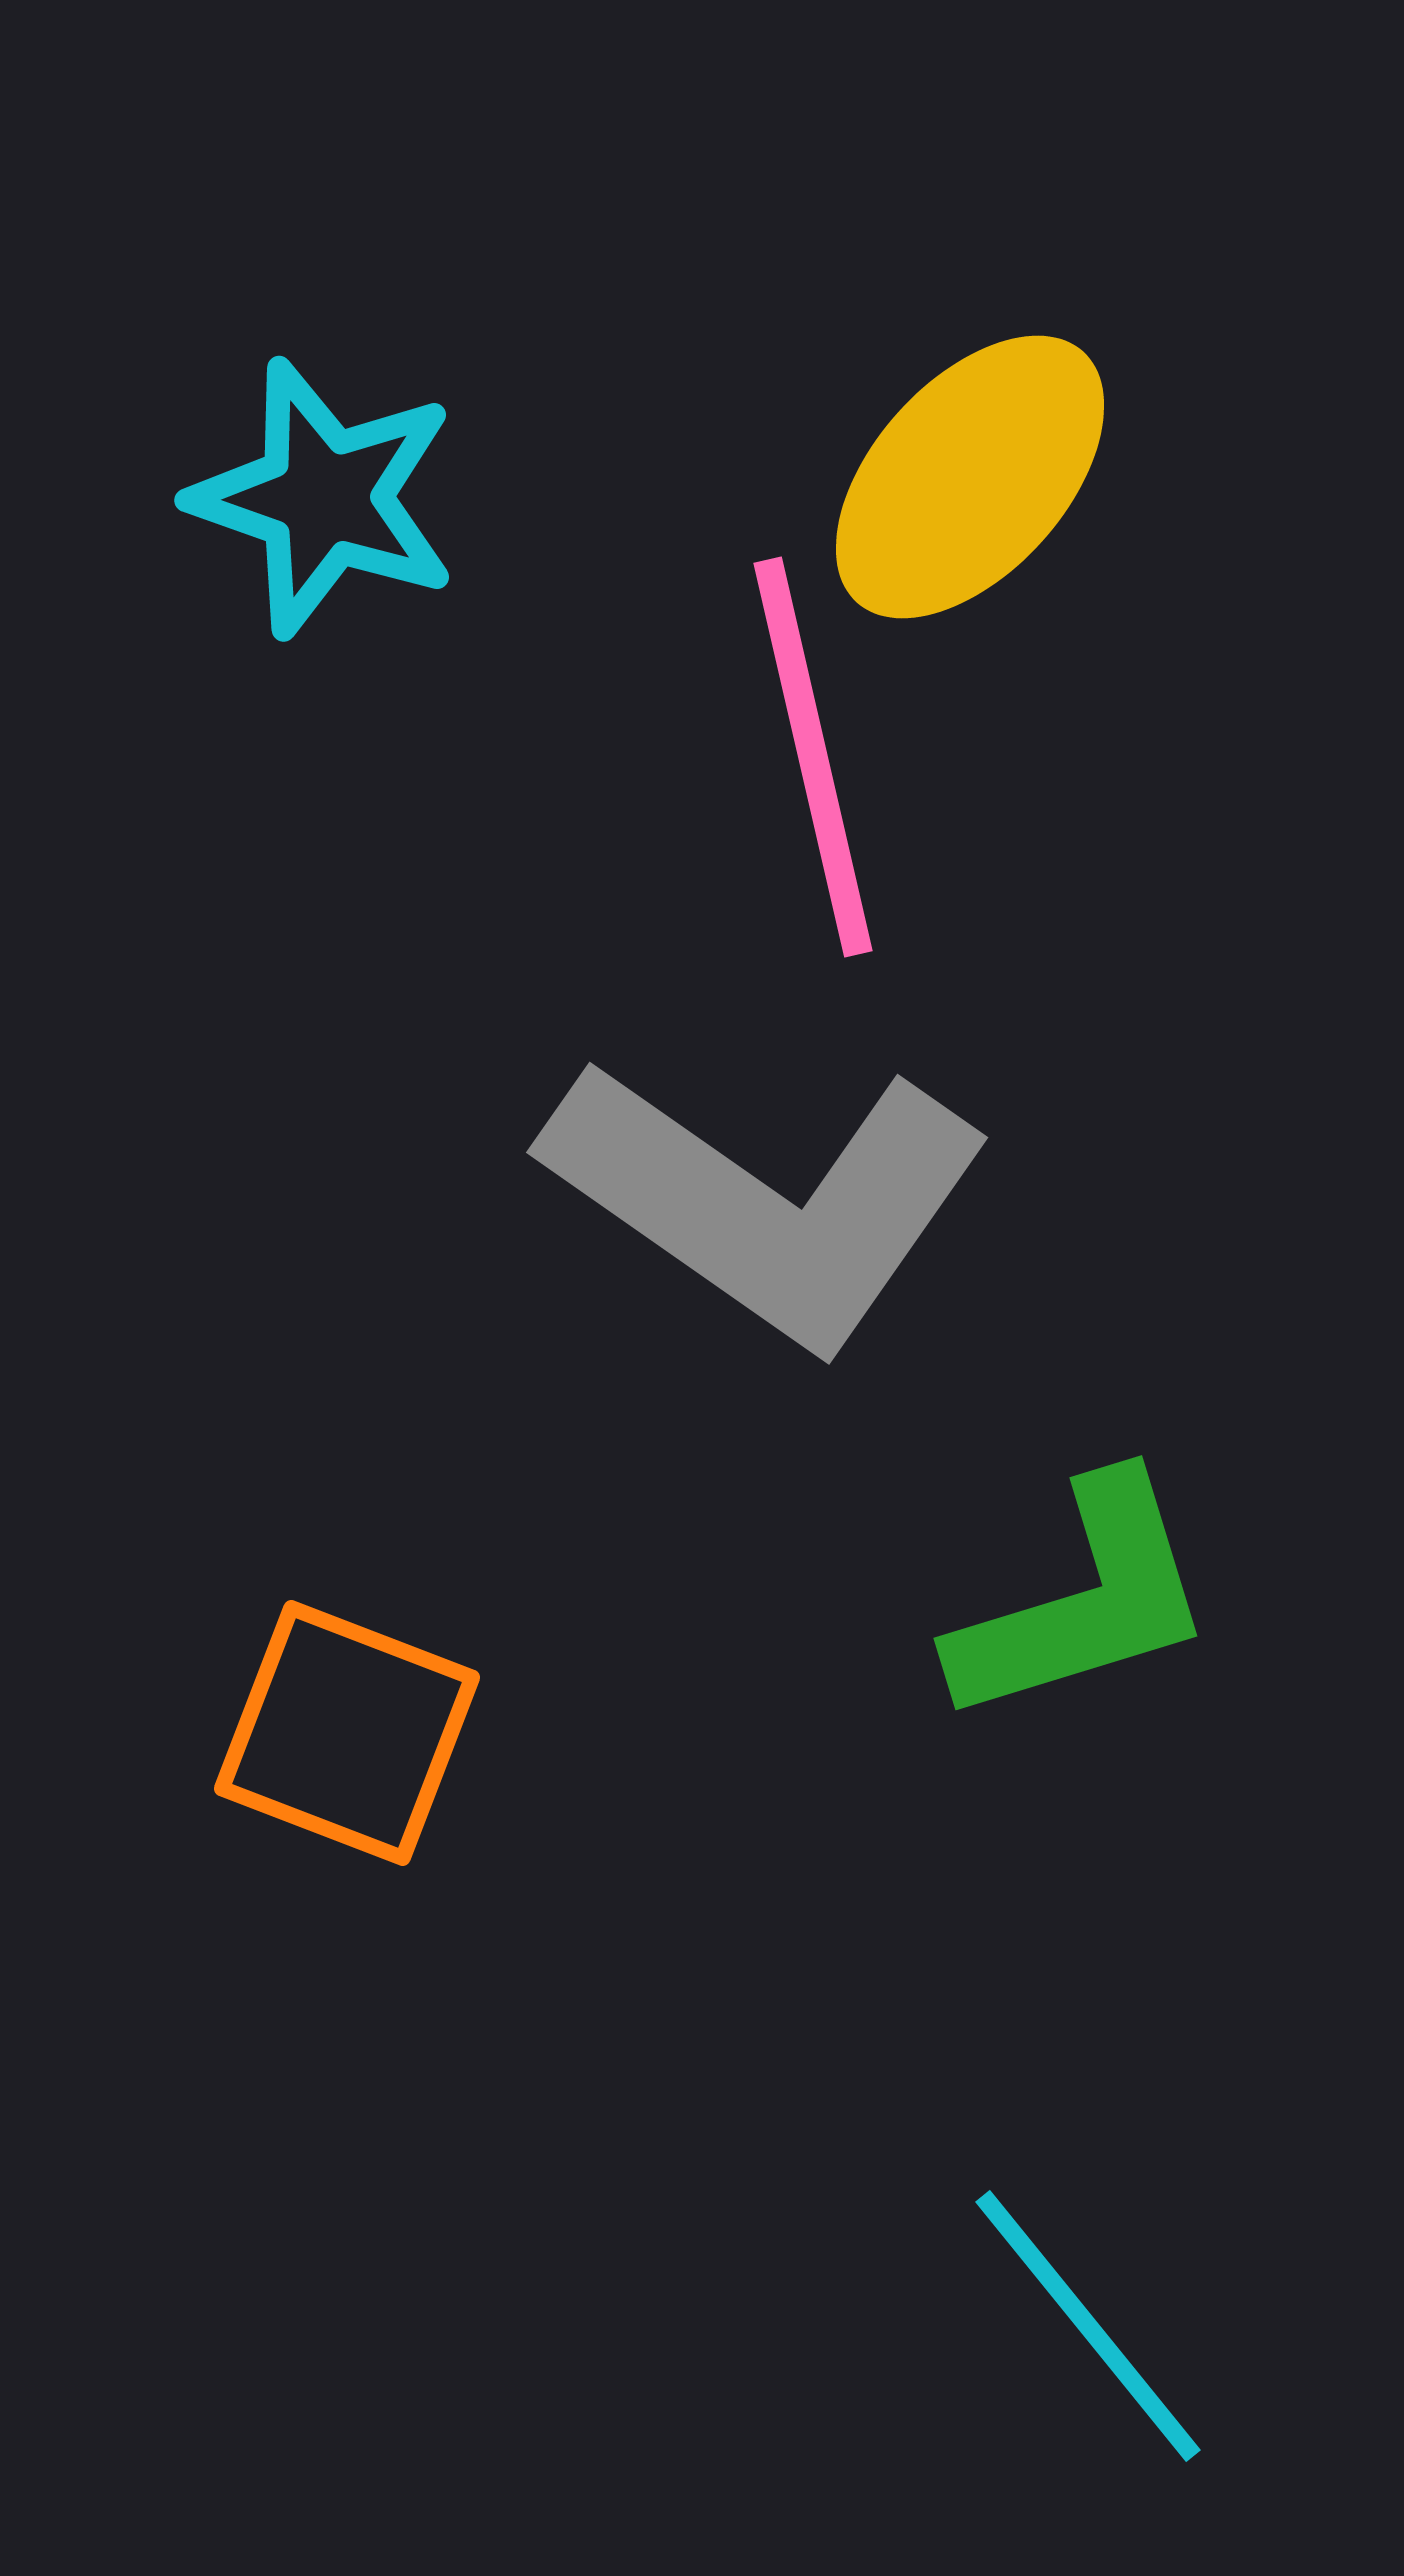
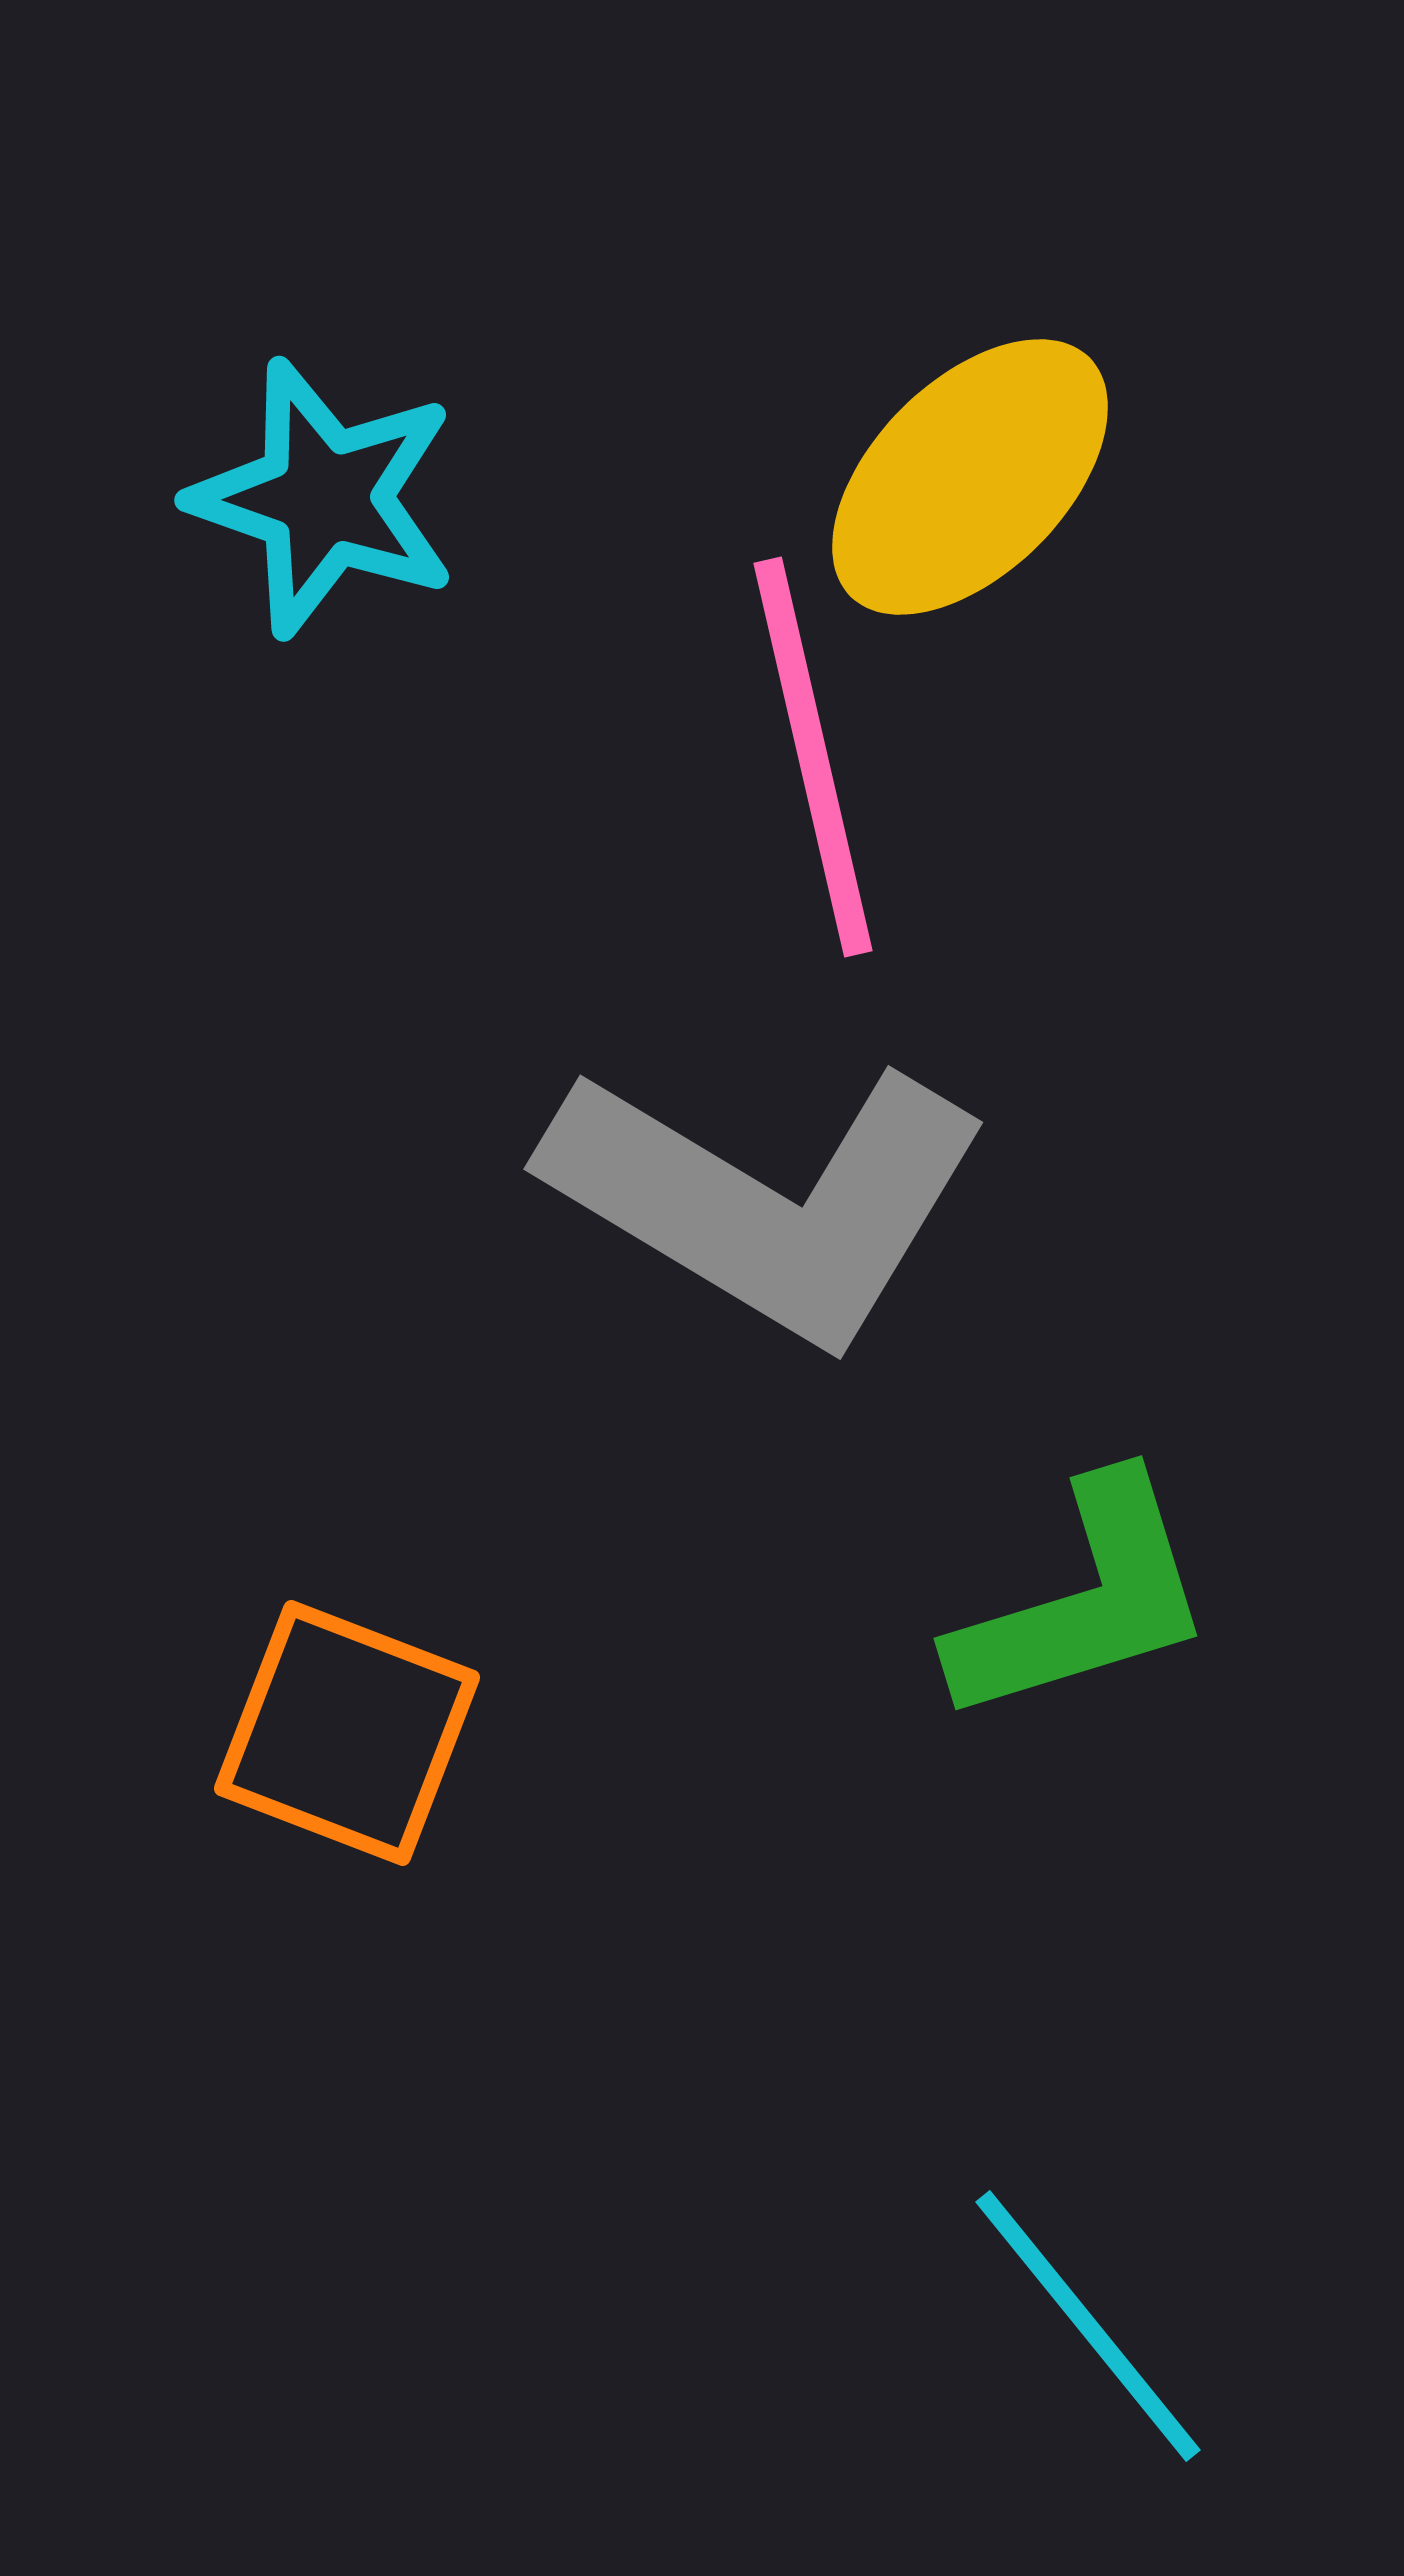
yellow ellipse: rotated 3 degrees clockwise
gray L-shape: rotated 4 degrees counterclockwise
